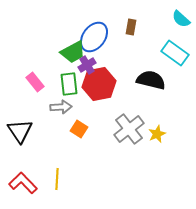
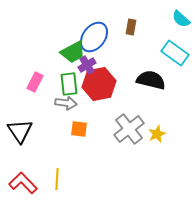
pink rectangle: rotated 66 degrees clockwise
gray arrow: moved 5 px right, 4 px up; rotated 10 degrees clockwise
orange square: rotated 24 degrees counterclockwise
